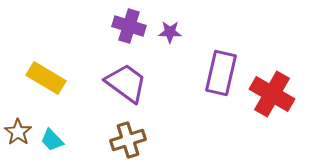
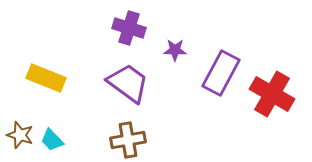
purple cross: moved 2 px down
purple star: moved 5 px right, 18 px down
purple rectangle: rotated 15 degrees clockwise
yellow rectangle: rotated 9 degrees counterclockwise
purple trapezoid: moved 2 px right
brown star: moved 2 px right, 3 px down; rotated 16 degrees counterclockwise
brown cross: rotated 8 degrees clockwise
